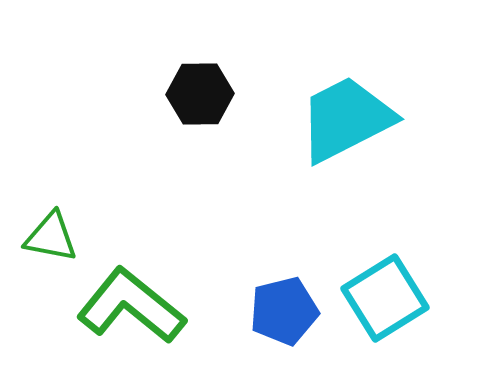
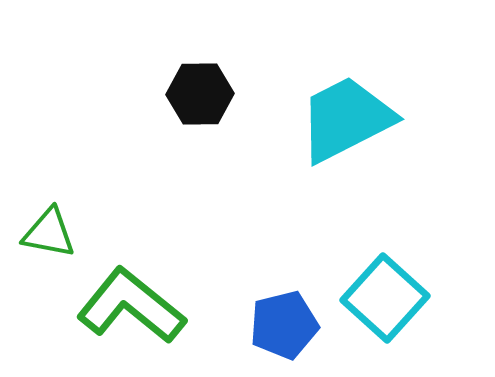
green triangle: moved 2 px left, 4 px up
cyan square: rotated 16 degrees counterclockwise
blue pentagon: moved 14 px down
